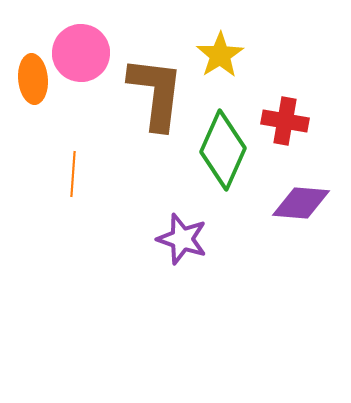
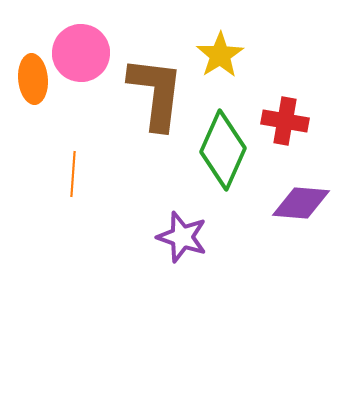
purple star: moved 2 px up
